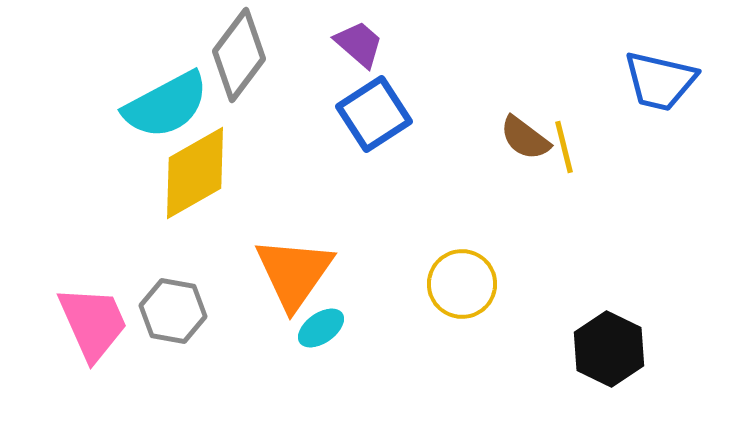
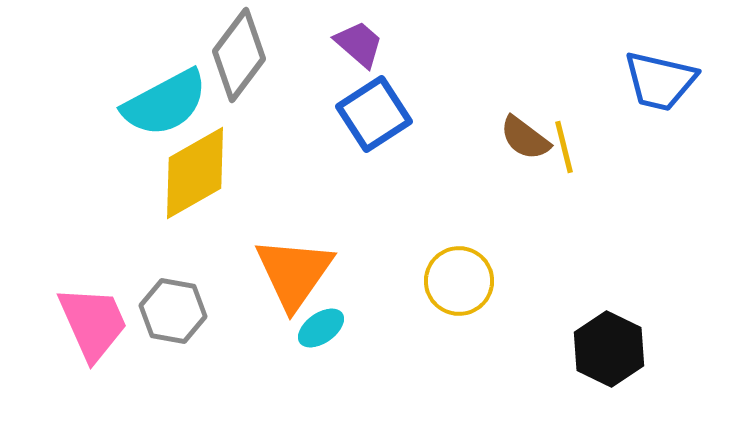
cyan semicircle: moved 1 px left, 2 px up
yellow circle: moved 3 px left, 3 px up
